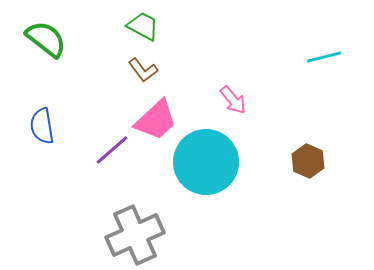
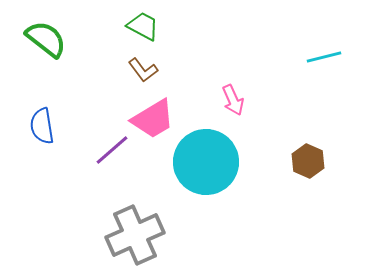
pink arrow: rotated 16 degrees clockwise
pink trapezoid: moved 3 px left, 1 px up; rotated 12 degrees clockwise
